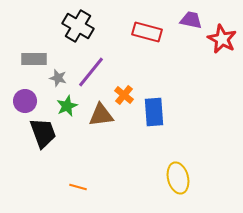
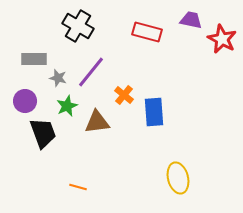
brown triangle: moved 4 px left, 7 px down
